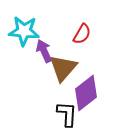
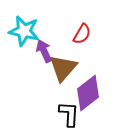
cyan star: rotated 8 degrees clockwise
purple diamond: moved 2 px right
black L-shape: moved 2 px right
